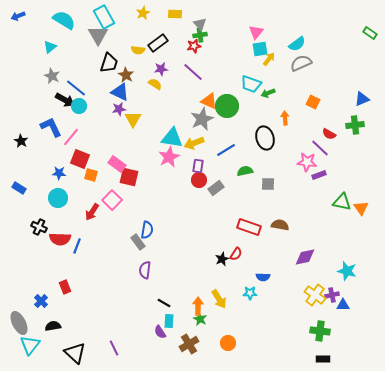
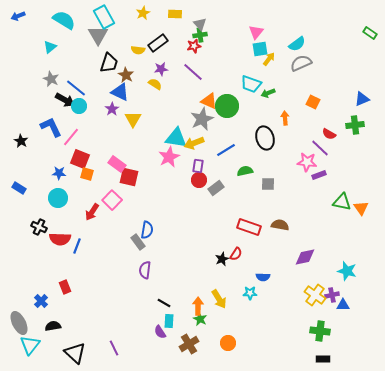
gray star at (52, 76): moved 1 px left, 3 px down
purple star at (119, 109): moved 7 px left; rotated 24 degrees counterclockwise
cyan triangle at (172, 138): moved 4 px right
orange square at (91, 175): moved 4 px left, 1 px up
